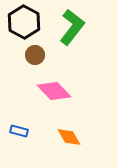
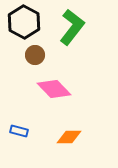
pink diamond: moved 2 px up
orange diamond: rotated 60 degrees counterclockwise
